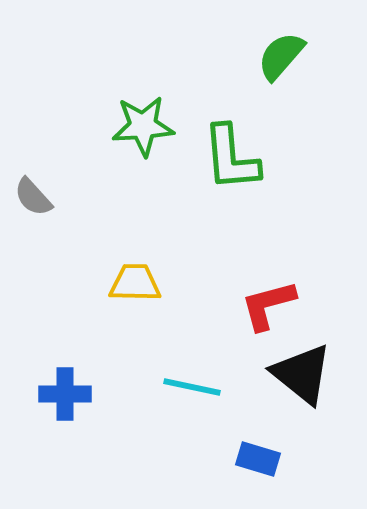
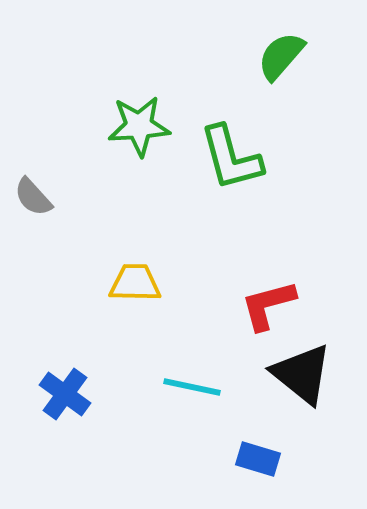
green star: moved 4 px left
green L-shape: rotated 10 degrees counterclockwise
blue cross: rotated 36 degrees clockwise
